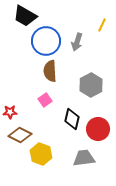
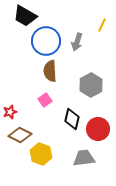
red star: rotated 16 degrees counterclockwise
